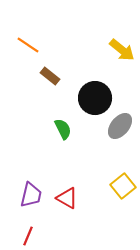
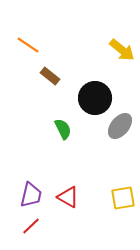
yellow square: moved 12 px down; rotated 30 degrees clockwise
red triangle: moved 1 px right, 1 px up
red line: moved 3 px right, 10 px up; rotated 24 degrees clockwise
